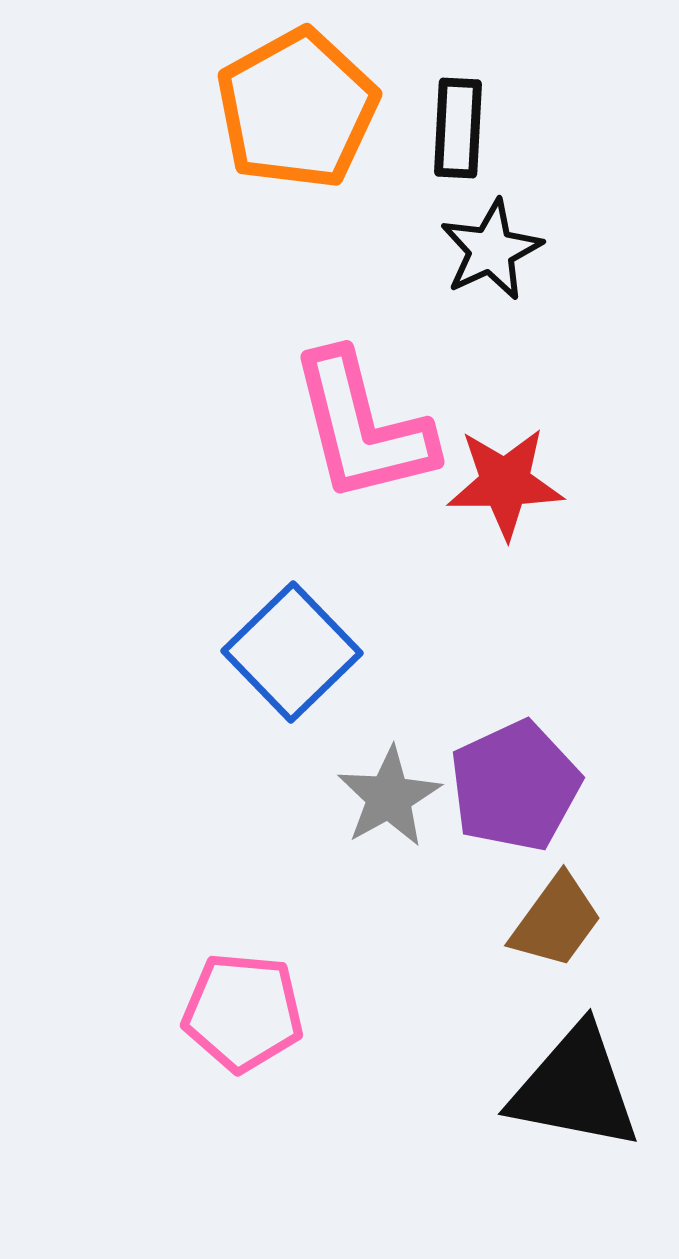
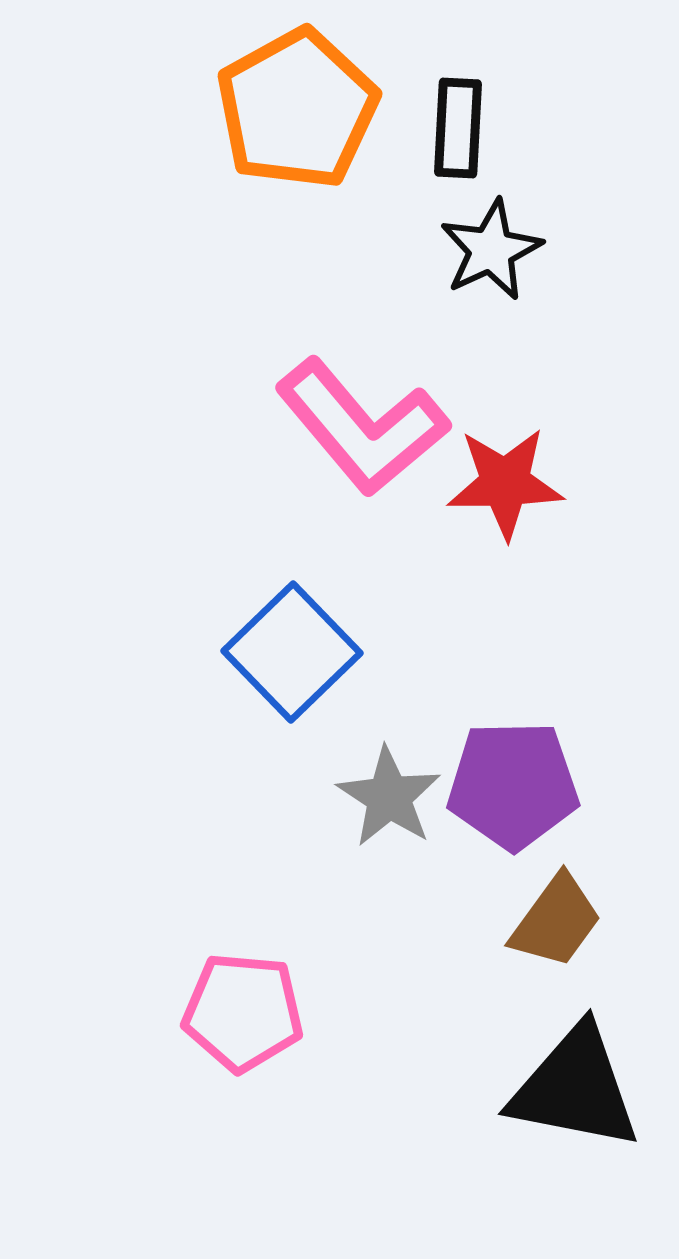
pink L-shape: rotated 26 degrees counterclockwise
purple pentagon: moved 2 px left, 1 px up; rotated 24 degrees clockwise
gray star: rotated 10 degrees counterclockwise
